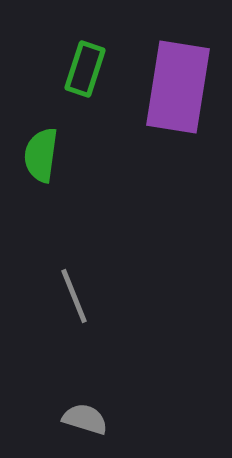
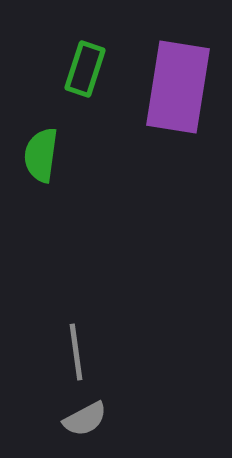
gray line: moved 2 px right, 56 px down; rotated 14 degrees clockwise
gray semicircle: rotated 135 degrees clockwise
